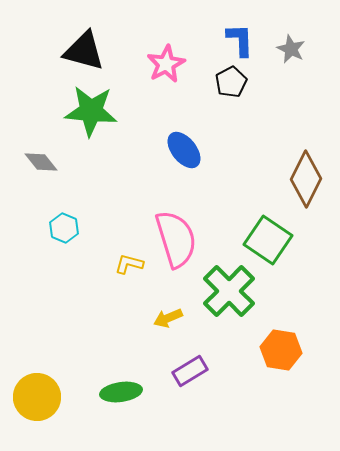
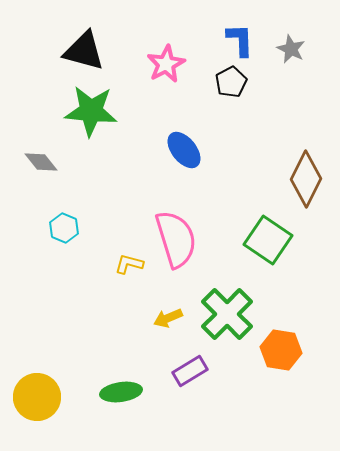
green cross: moved 2 px left, 23 px down
